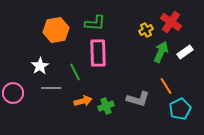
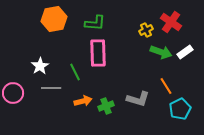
orange hexagon: moved 2 px left, 11 px up
green arrow: rotated 85 degrees clockwise
